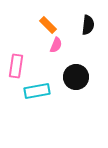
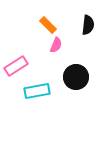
pink rectangle: rotated 50 degrees clockwise
